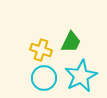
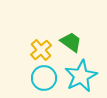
green trapezoid: rotated 80 degrees counterclockwise
yellow cross: rotated 30 degrees clockwise
